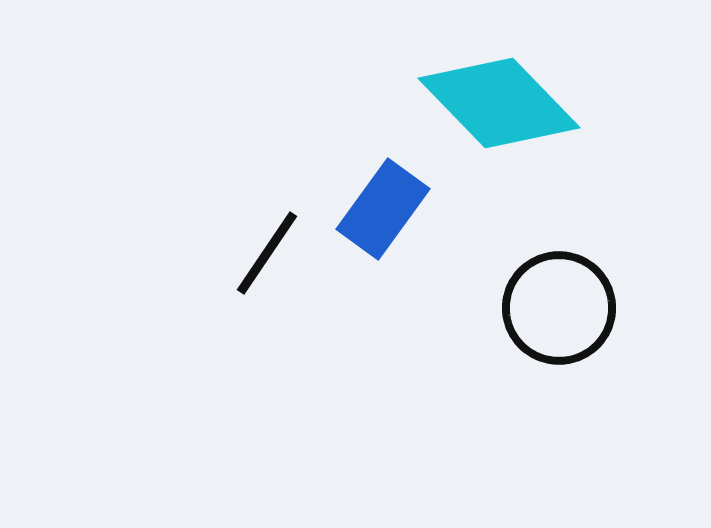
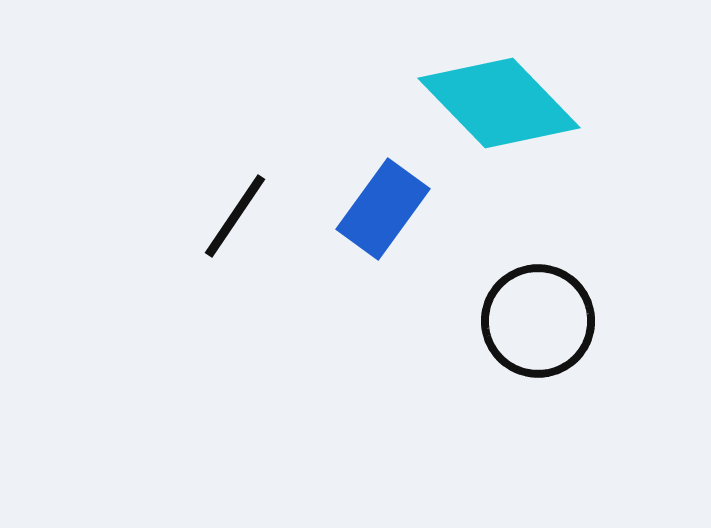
black line: moved 32 px left, 37 px up
black circle: moved 21 px left, 13 px down
